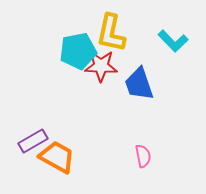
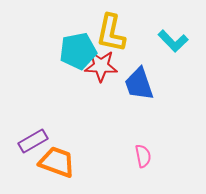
orange trapezoid: moved 5 px down; rotated 9 degrees counterclockwise
